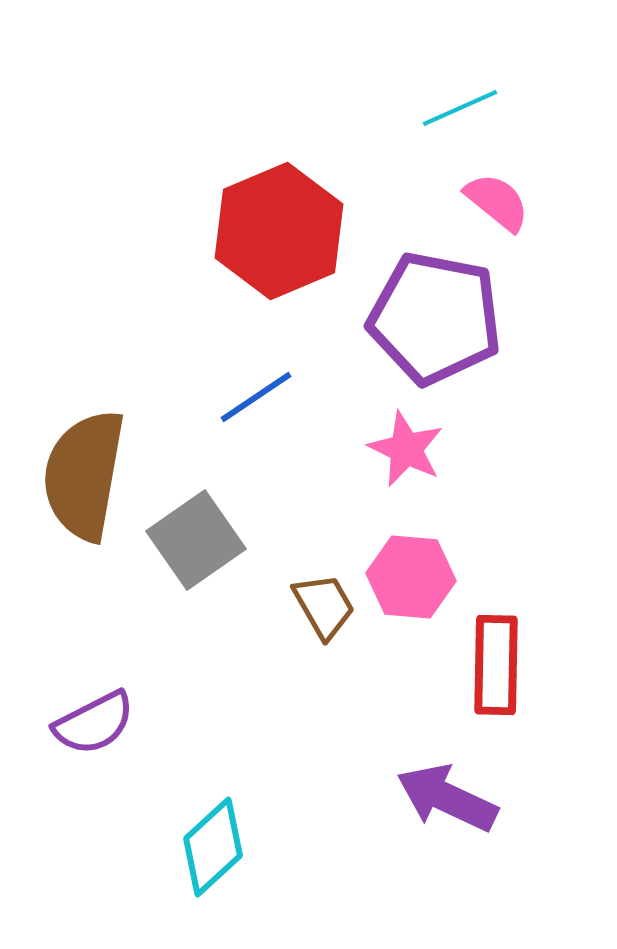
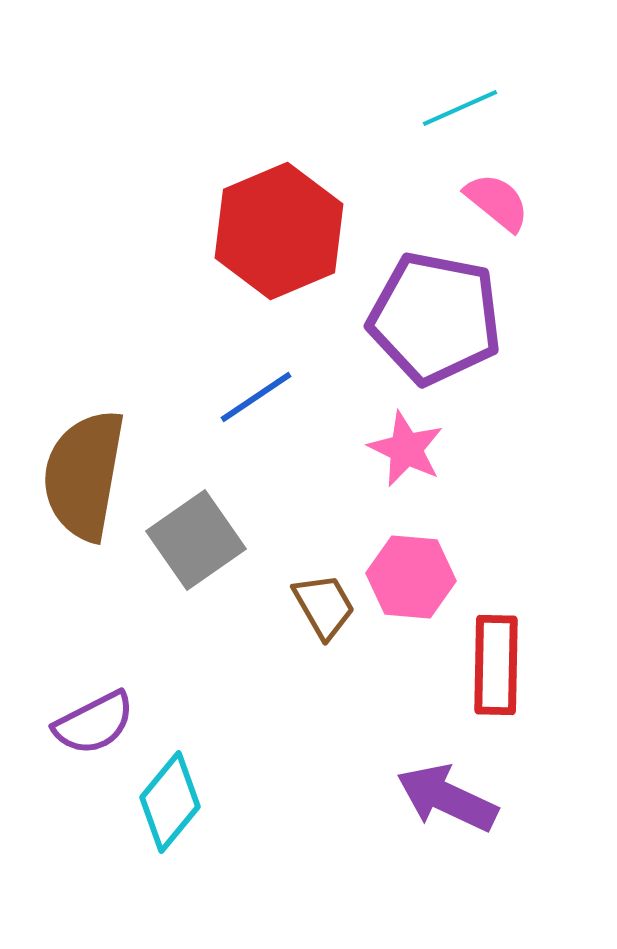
cyan diamond: moved 43 px left, 45 px up; rotated 8 degrees counterclockwise
